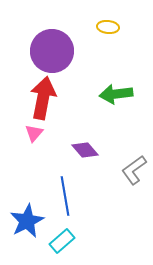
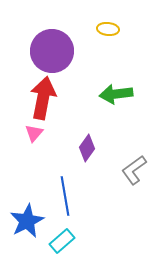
yellow ellipse: moved 2 px down
purple diamond: moved 2 px right, 2 px up; rotated 76 degrees clockwise
